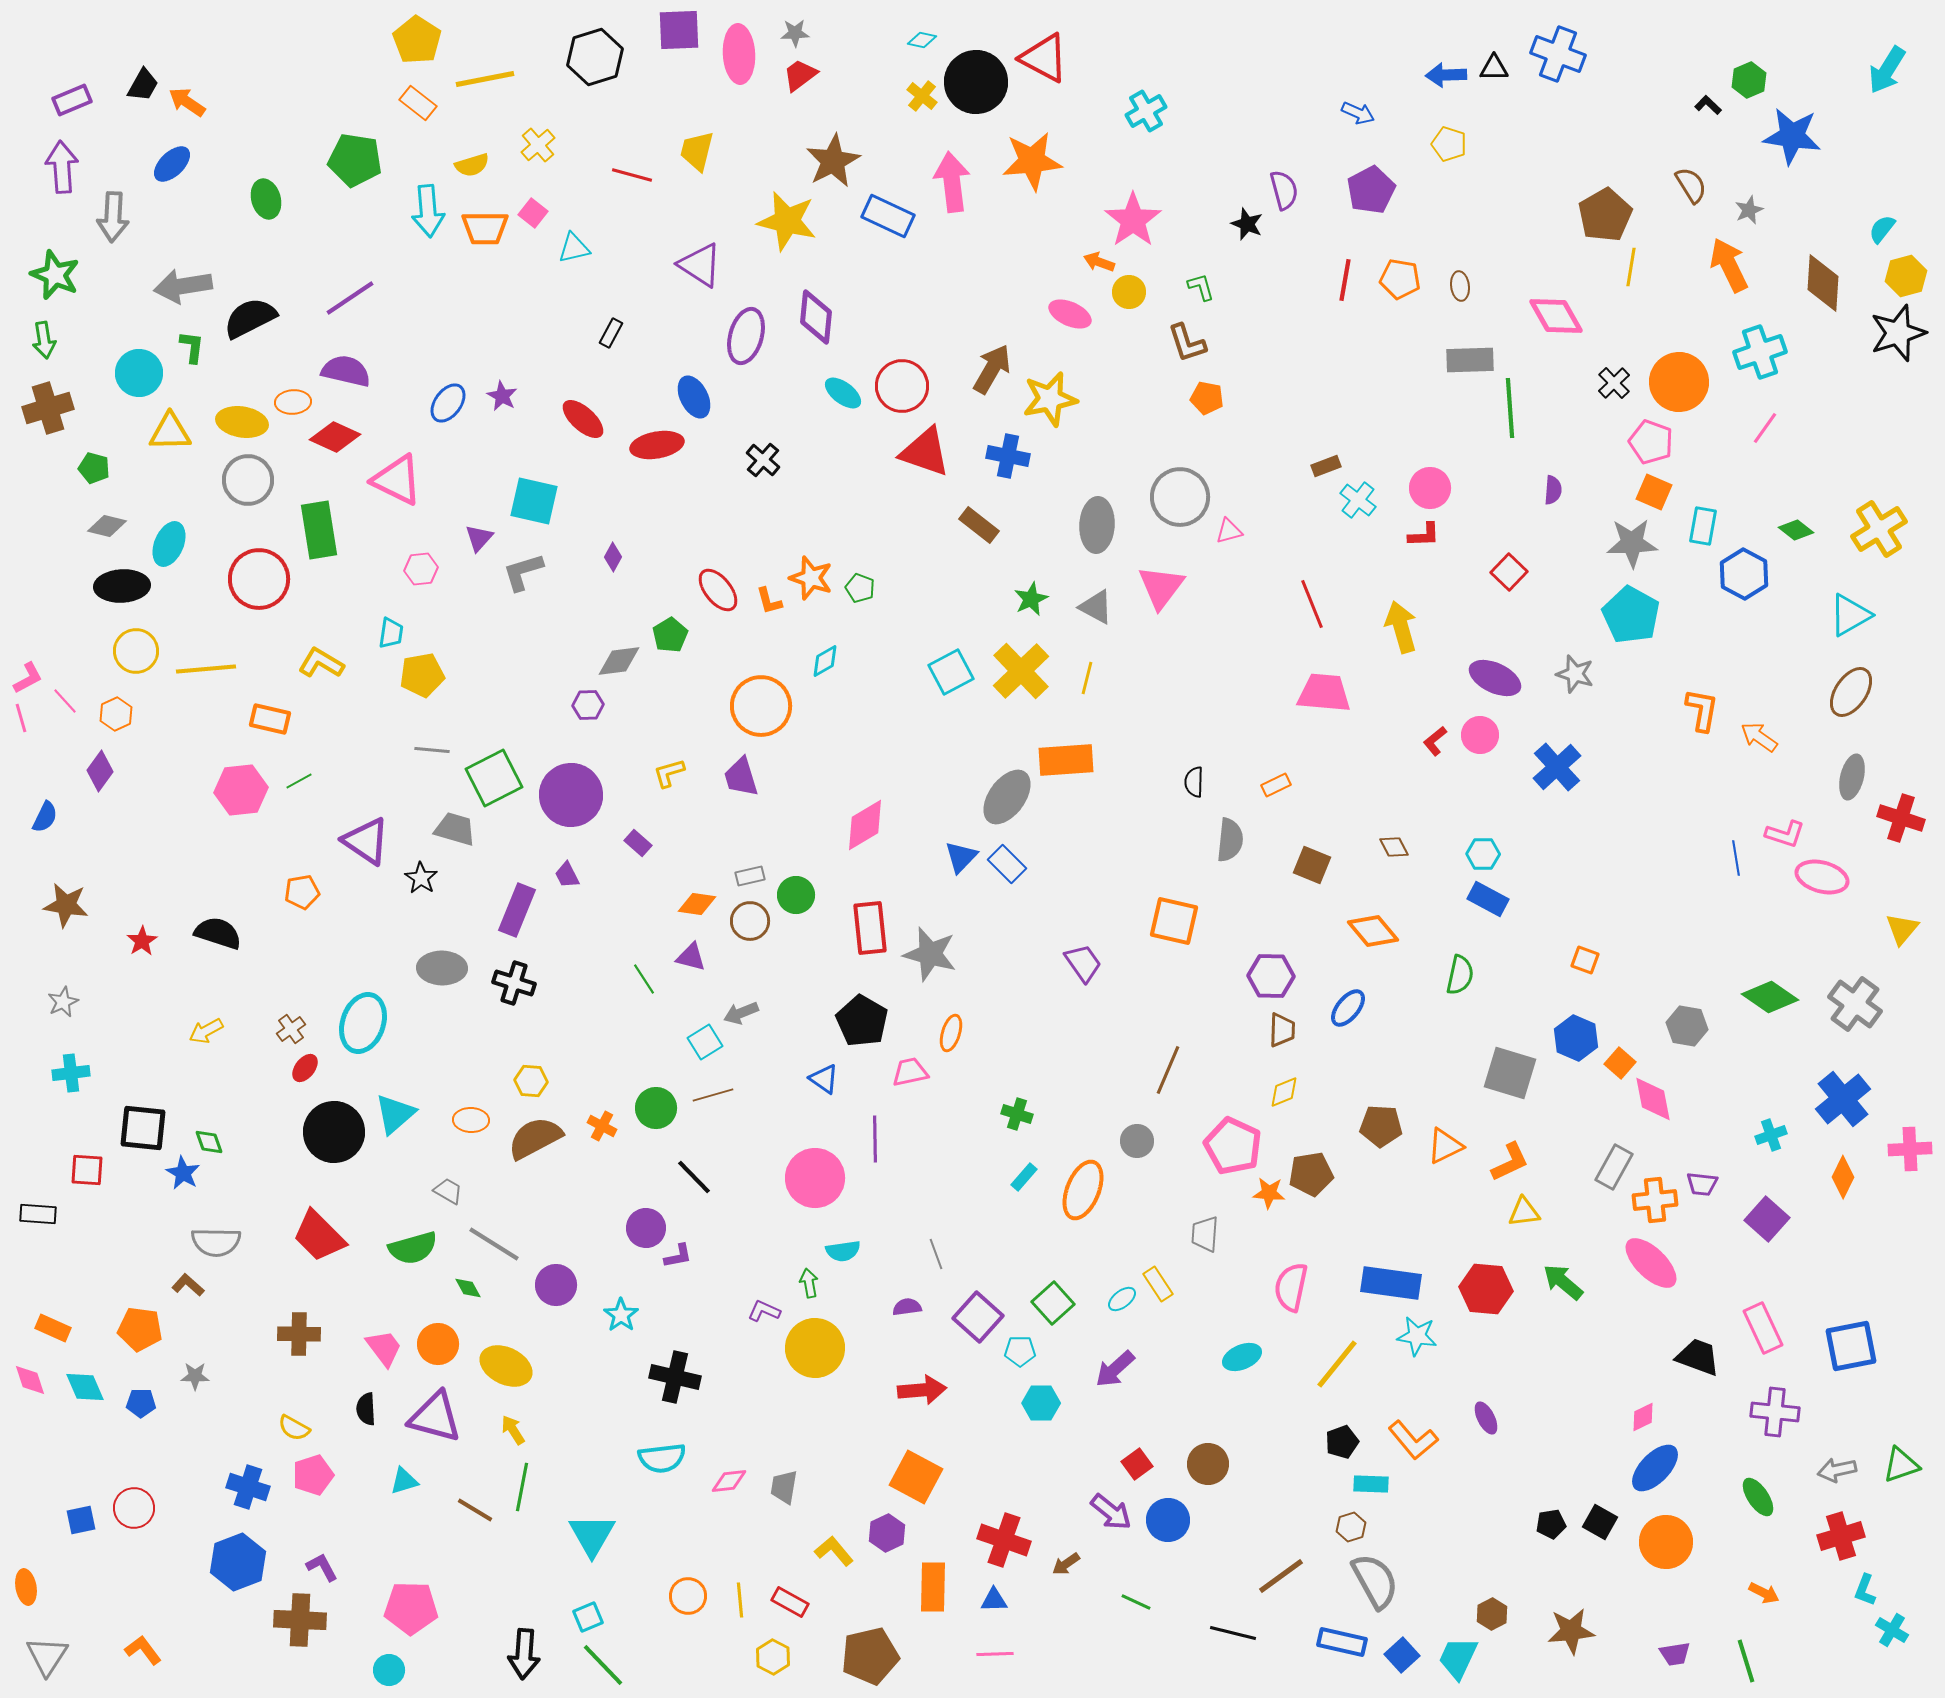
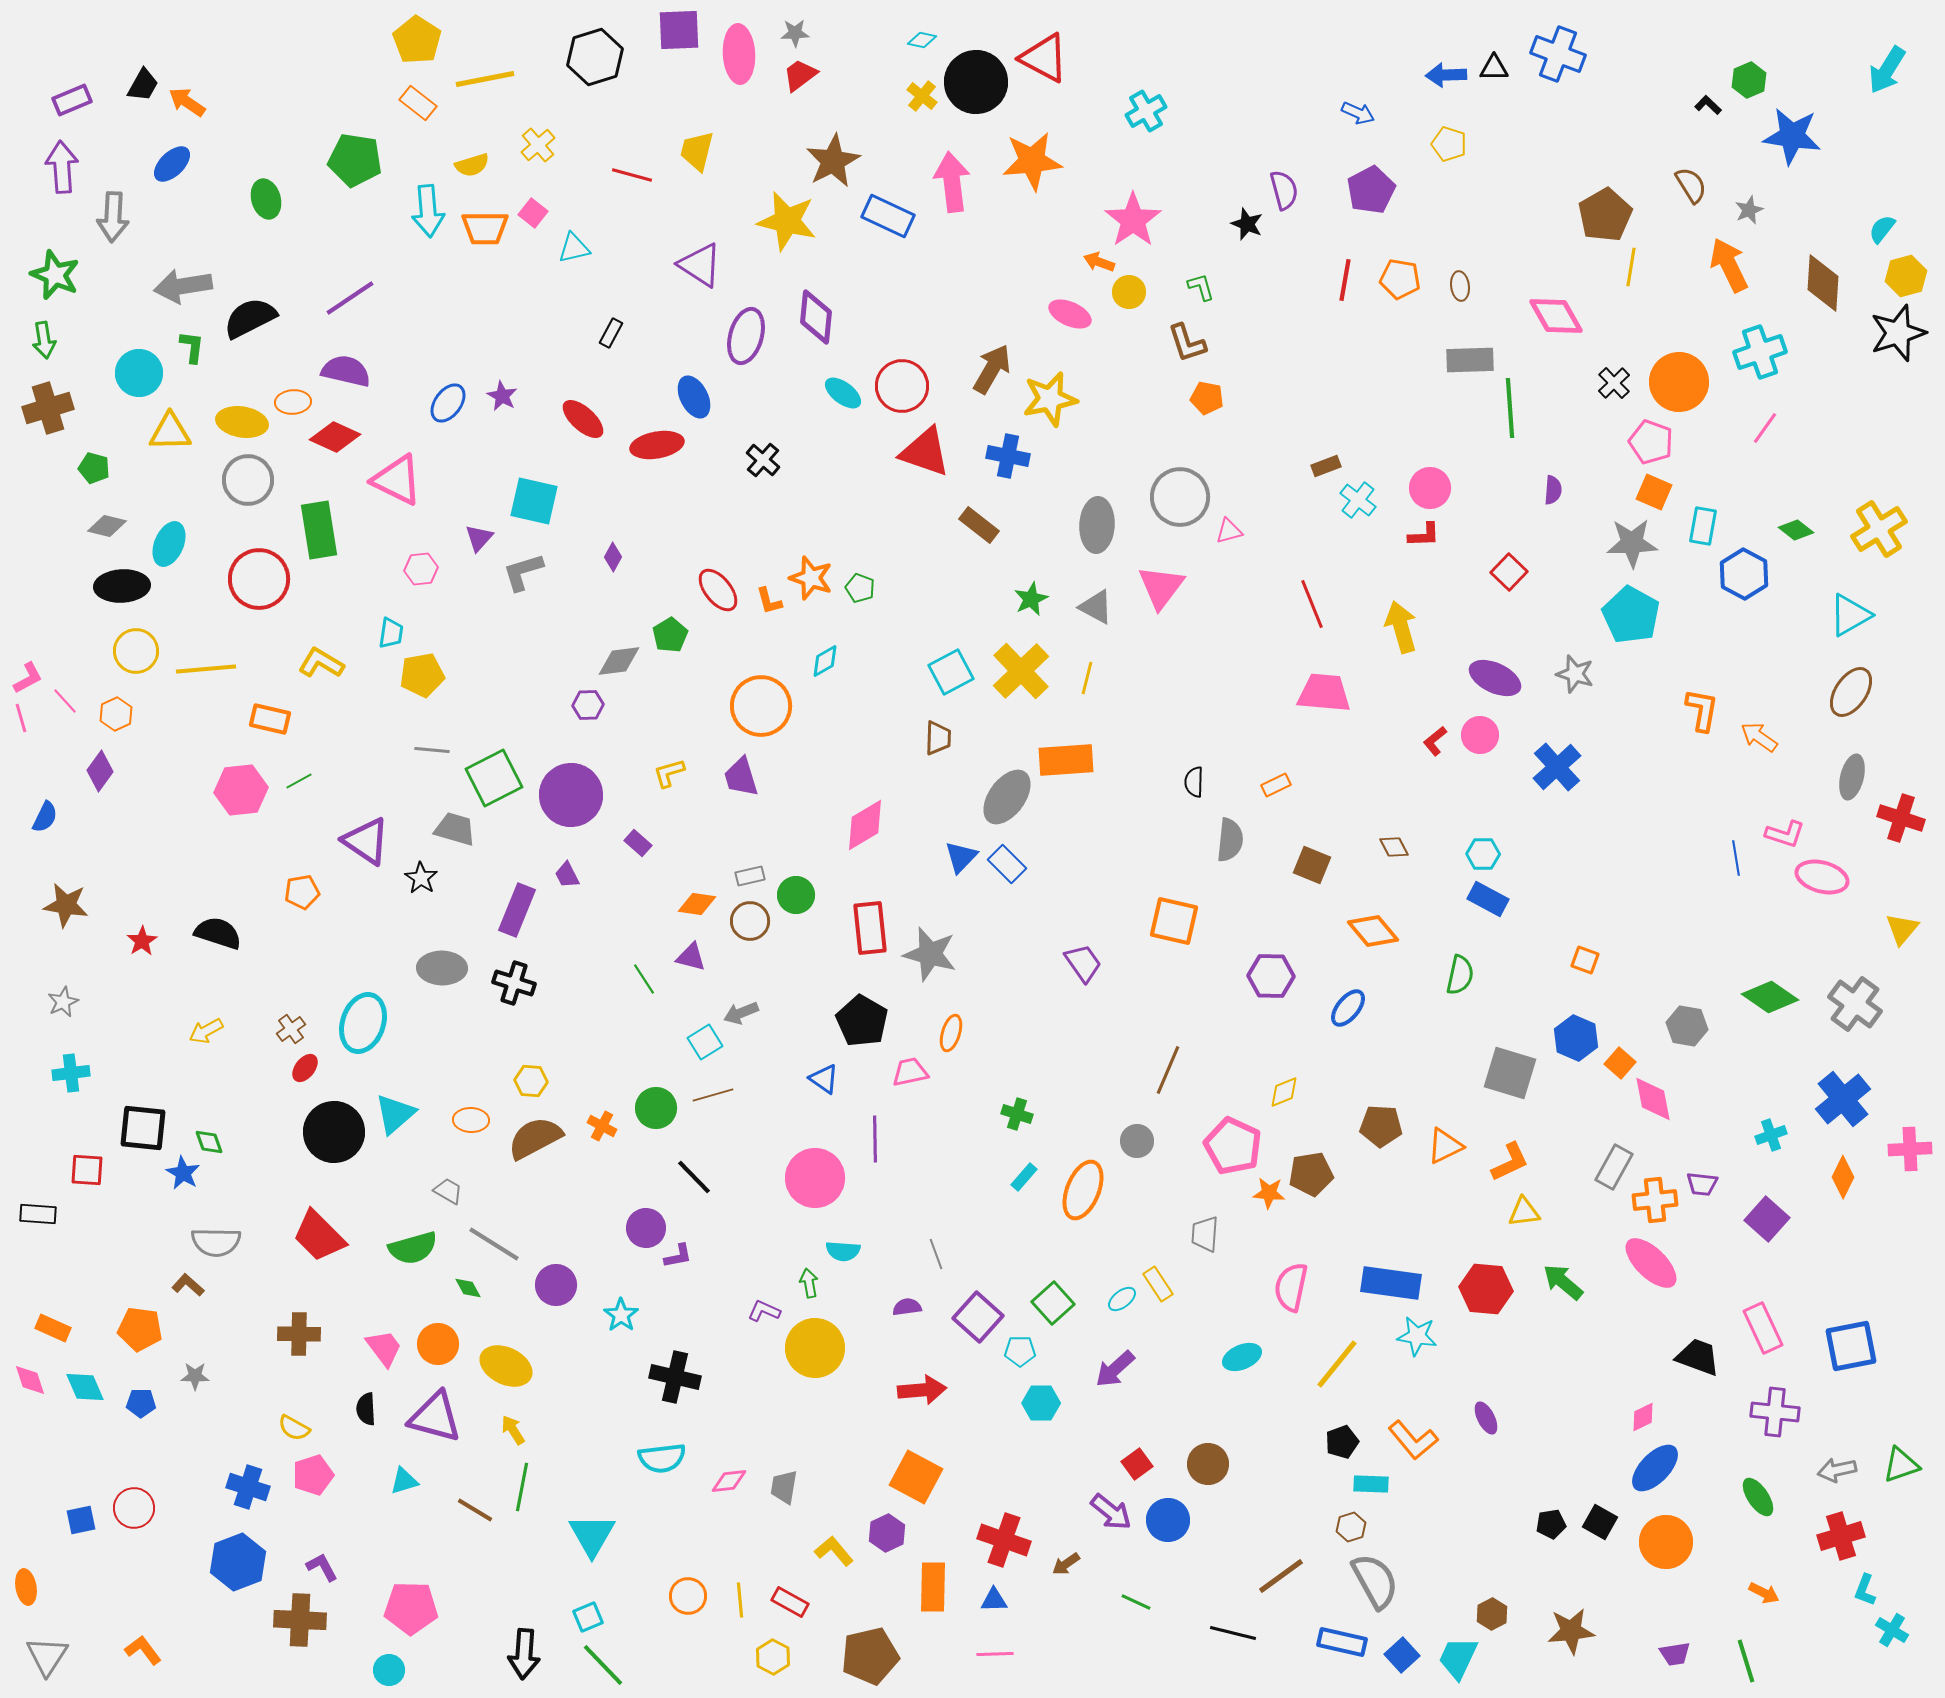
brown trapezoid at (1282, 1030): moved 344 px left, 292 px up
cyan semicircle at (843, 1251): rotated 12 degrees clockwise
